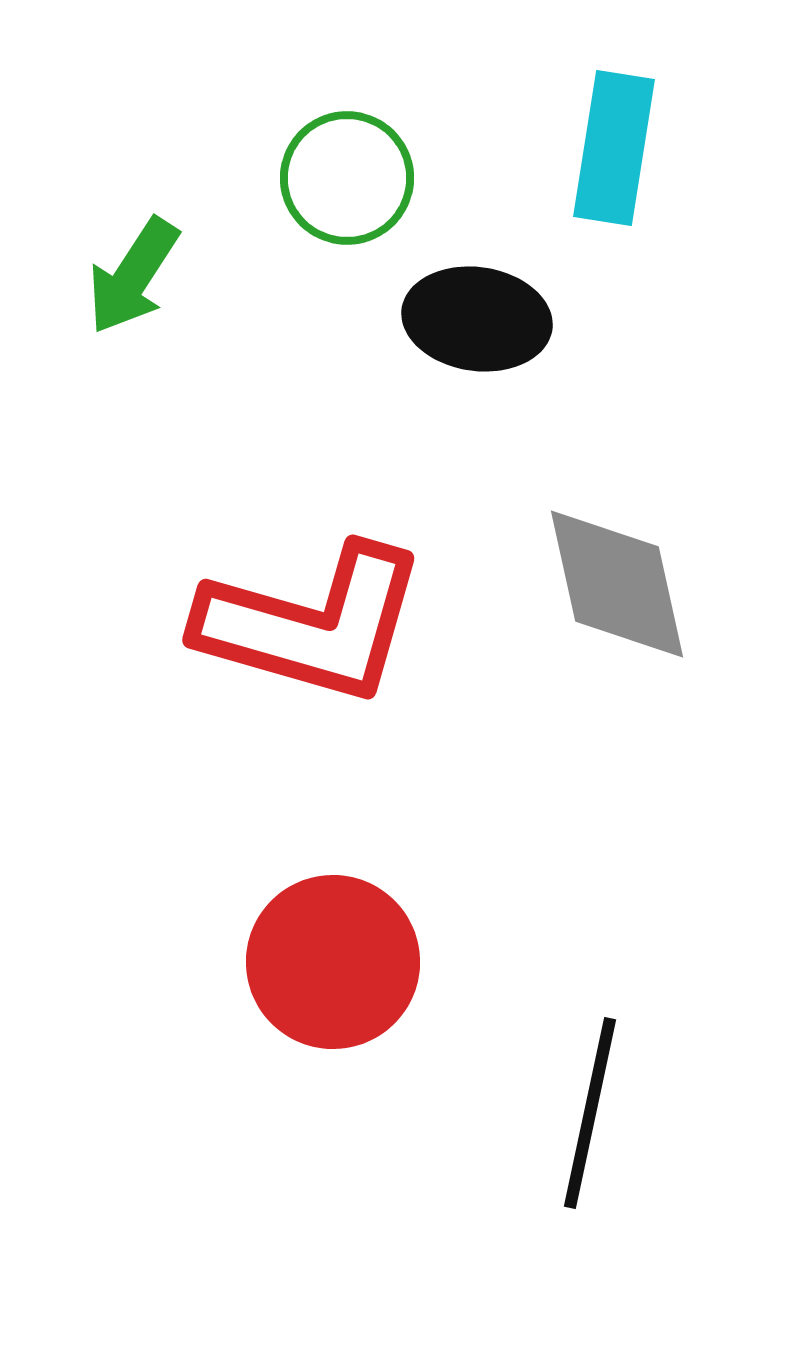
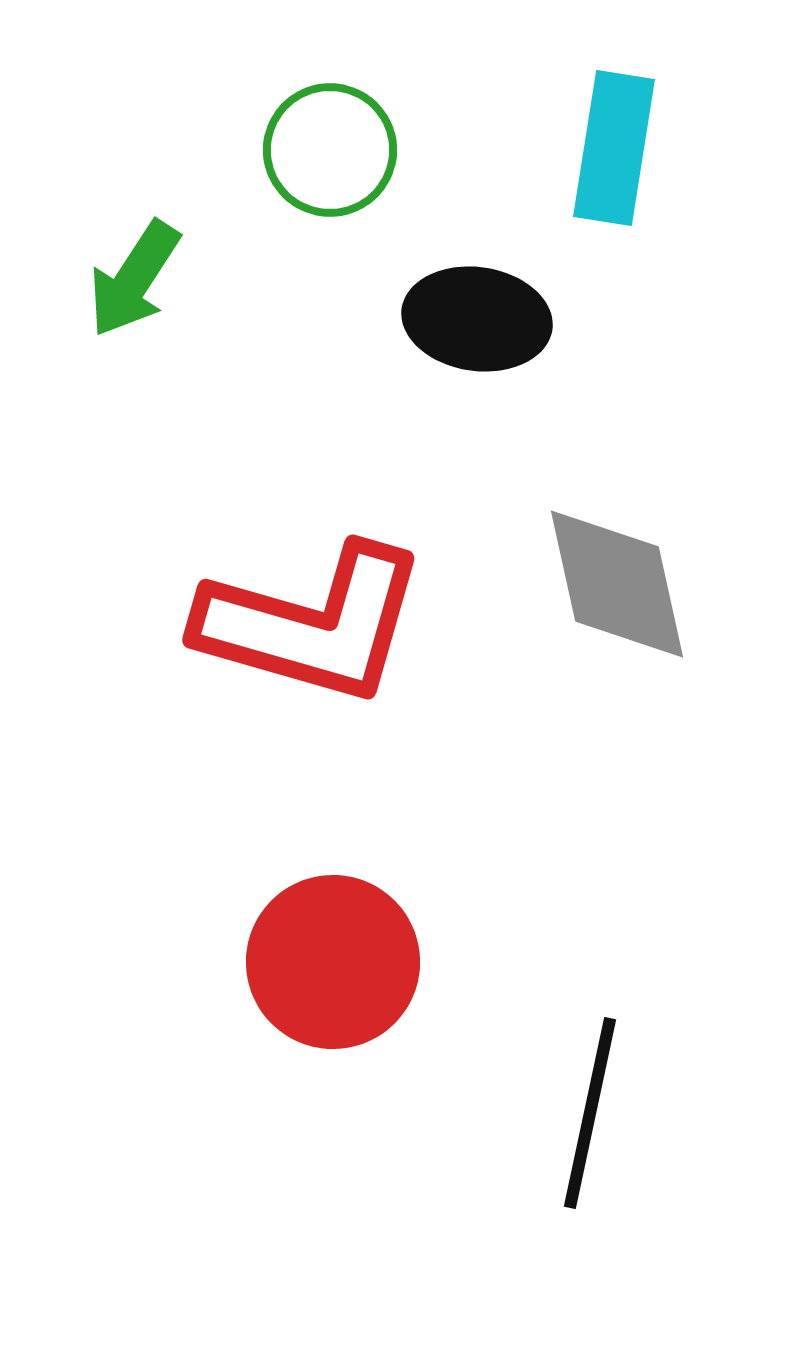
green circle: moved 17 px left, 28 px up
green arrow: moved 1 px right, 3 px down
